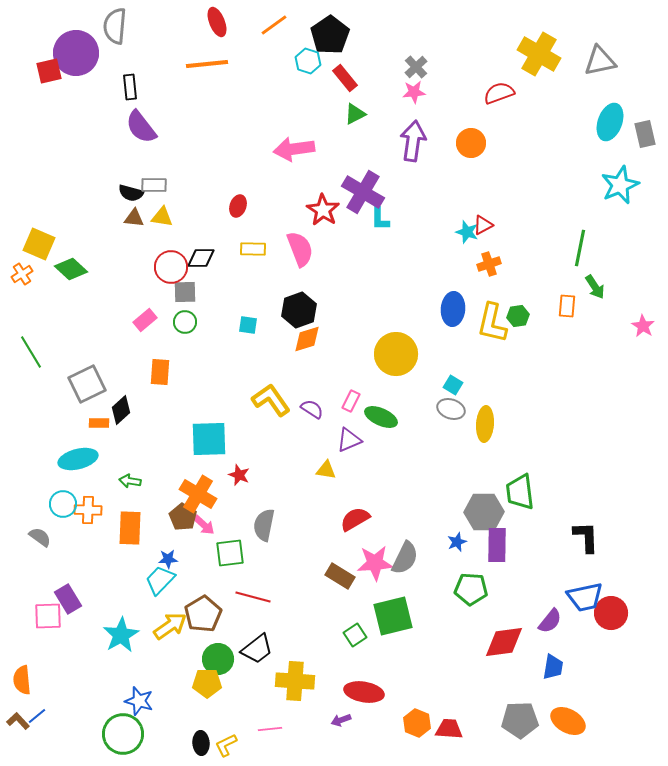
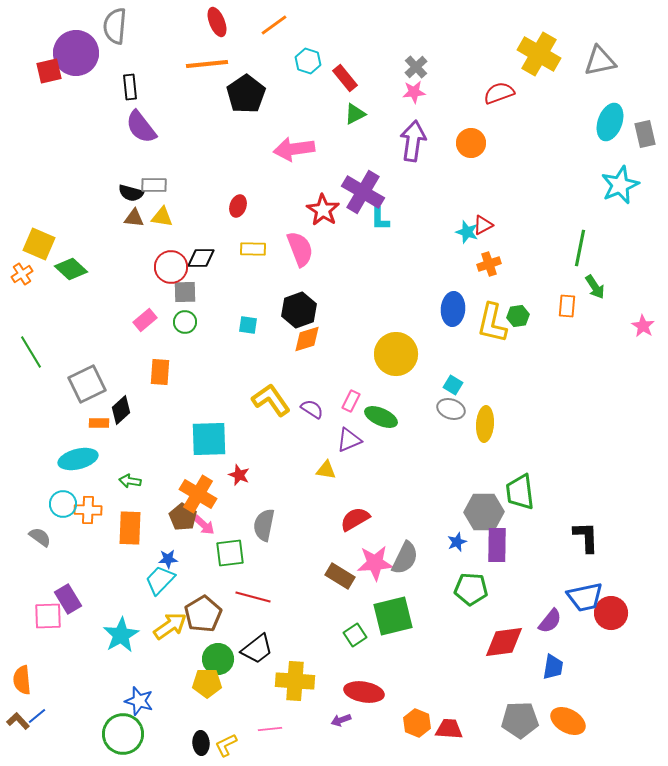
black pentagon at (330, 35): moved 84 px left, 59 px down
